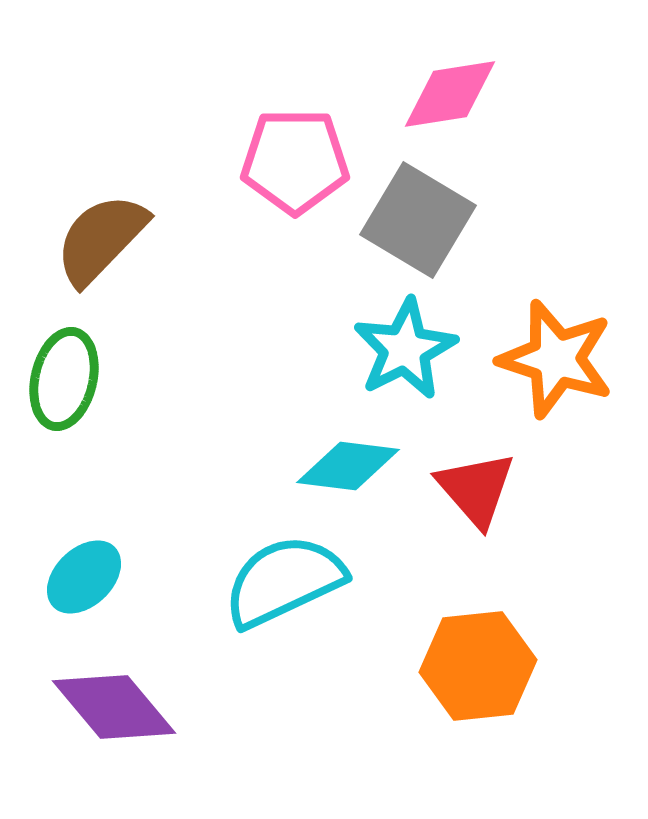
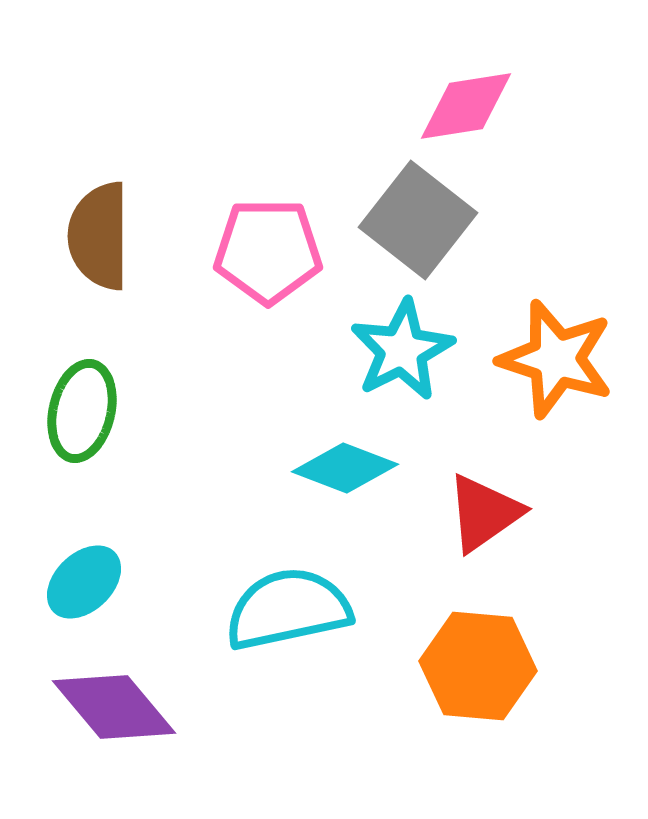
pink diamond: moved 16 px right, 12 px down
pink pentagon: moved 27 px left, 90 px down
gray square: rotated 7 degrees clockwise
brown semicircle: moved 2 px left, 3 px up; rotated 44 degrees counterclockwise
cyan star: moved 3 px left, 1 px down
green ellipse: moved 18 px right, 32 px down
cyan diamond: moved 3 px left, 2 px down; rotated 14 degrees clockwise
red triangle: moved 8 px right, 24 px down; rotated 36 degrees clockwise
cyan ellipse: moved 5 px down
cyan semicircle: moved 4 px right, 28 px down; rotated 13 degrees clockwise
orange hexagon: rotated 11 degrees clockwise
